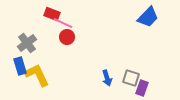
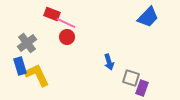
pink line: moved 3 px right
blue arrow: moved 2 px right, 16 px up
